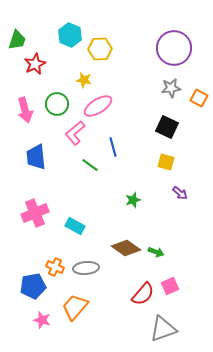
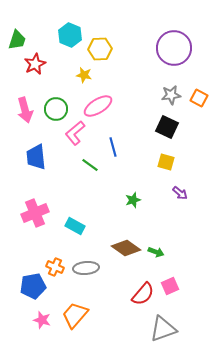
yellow star: moved 5 px up
gray star: moved 7 px down
green circle: moved 1 px left, 5 px down
orange trapezoid: moved 8 px down
